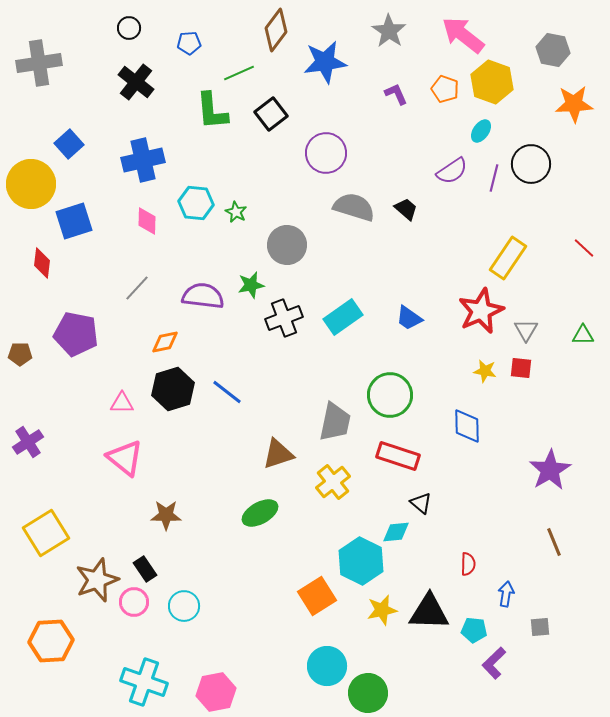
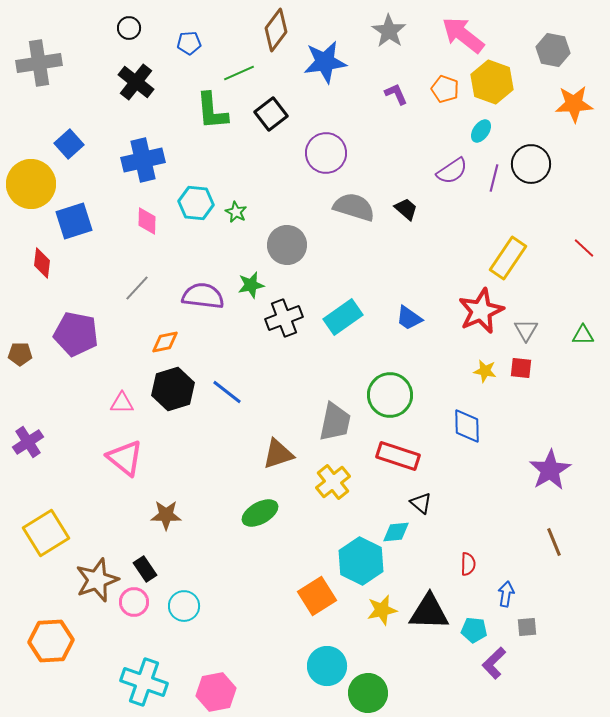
gray square at (540, 627): moved 13 px left
